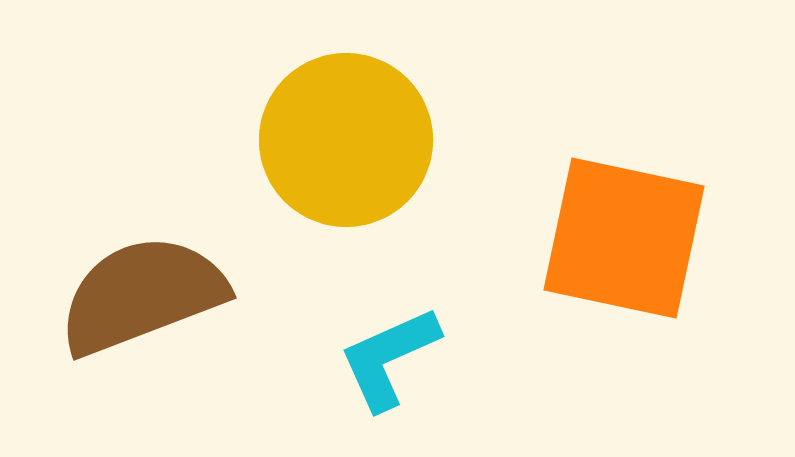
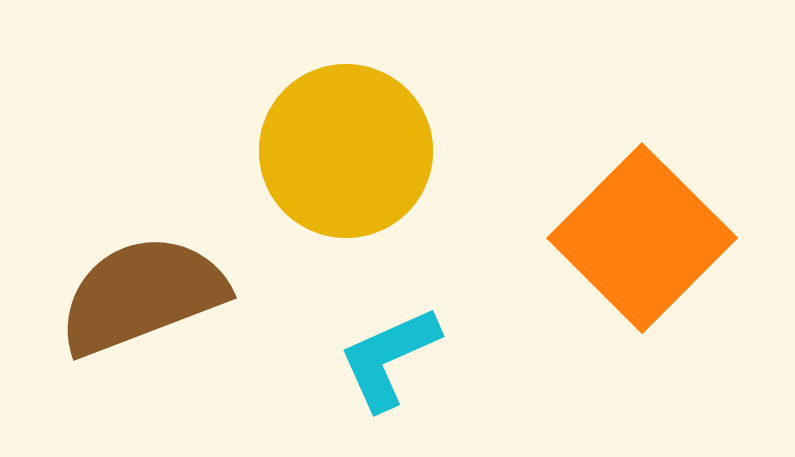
yellow circle: moved 11 px down
orange square: moved 18 px right; rotated 33 degrees clockwise
